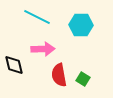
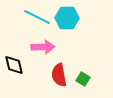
cyan hexagon: moved 14 px left, 7 px up
pink arrow: moved 2 px up
